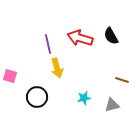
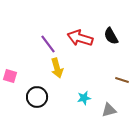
purple line: rotated 24 degrees counterclockwise
gray triangle: moved 3 px left, 5 px down
